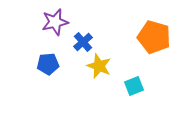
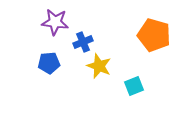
purple star: rotated 20 degrees clockwise
orange pentagon: moved 2 px up
blue cross: rotated 18 degrees clockwise
blue pentagon: moved 1 px right, 1 px up
